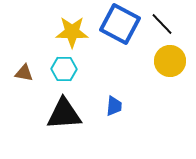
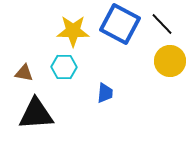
yellow star: moved 1 px right, 1 px up
cyan hexagon: moved 2 px up
blue trapezoid: moved 9 px left, 13 px up
black triangle: moved 28 px left
